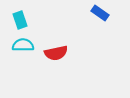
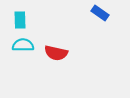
cyan rectangle: rotated 18 degrees clockwise
red semicircle: rotated 25 degrees clockwise
